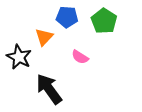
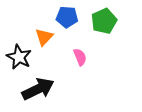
green pentagon: rotated 15 degrees clockwise
pink semicircle: rotated 144 degrees counterclockwise
black arrow: moved 11 px left; rotated 100 degrees clockwise
